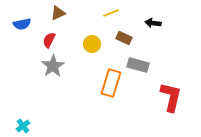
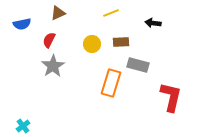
brown rectangle: moved 3 px left, 4 px down; rotated 28 degrees counterclockwise
